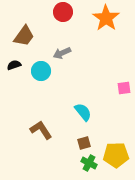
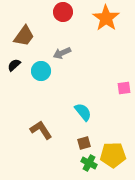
black semicircle: rotated 24 degrees counterclockwise
yellow pentagon: moved 3 px left
